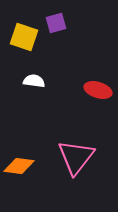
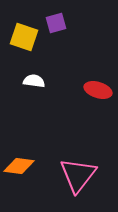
pink triangle: moved 2 px right, 18 px down
